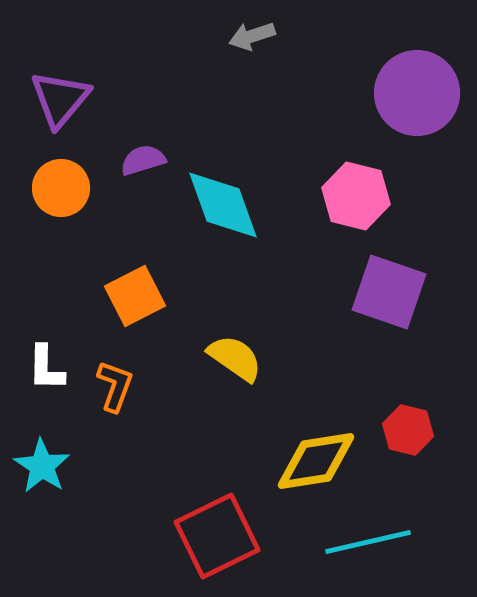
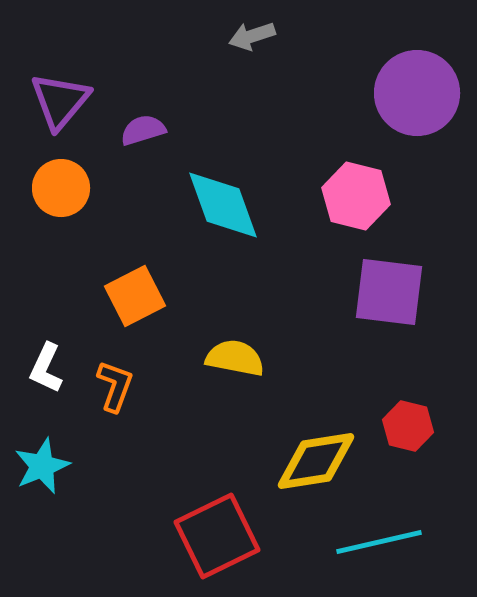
purple triangle: moved 2 px down
purple semicircle: moved 30 px up
purple square: rotated 12 degrees counterclockwise
yellow semicircle: rotated 24 degrees counterclockwise
white L-shape: rotated 24 degrees clockwise
red hexagon: moved 4 px up
cyan star: rotated 16 degrees clockwise
cyan line: moved 11 px right
